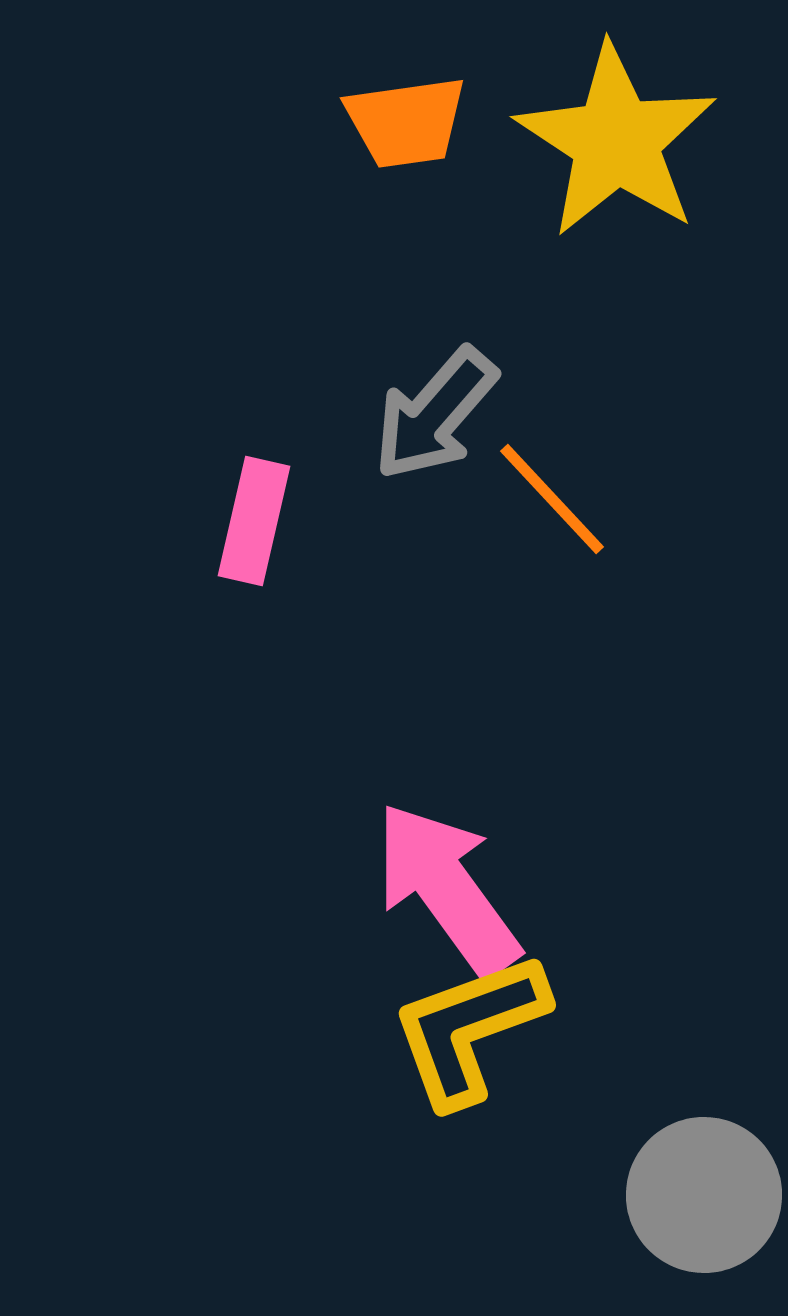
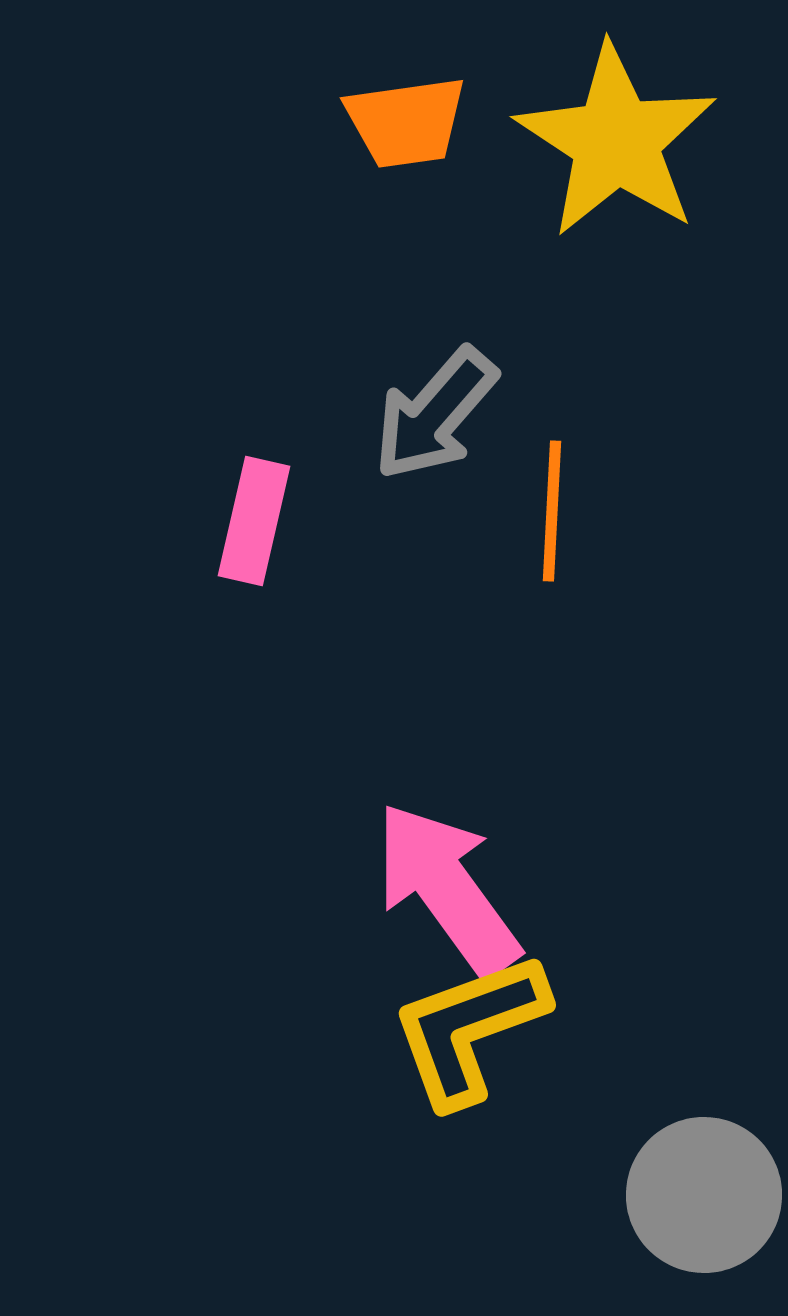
orange line: moved 12 px down; rotated 46 degrees clockwise
